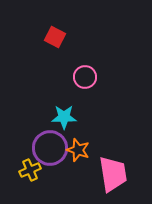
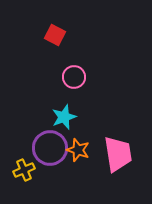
red square: moved 2 px up
pink circle: moved 11 px left
cyan star: rotated 20 degrees counterclockwise
yellow cross: moved 6 px left
pink trapezoid: moved 5 px right, 20 px up
